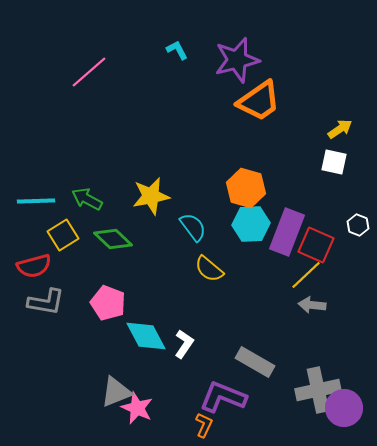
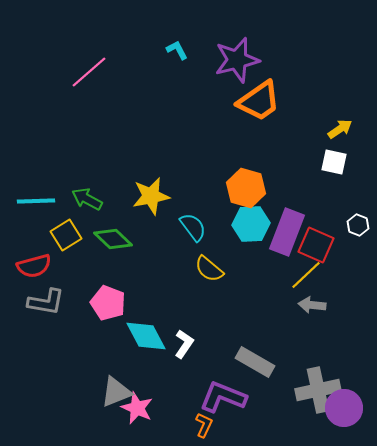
yellow square: moved 3 px right
